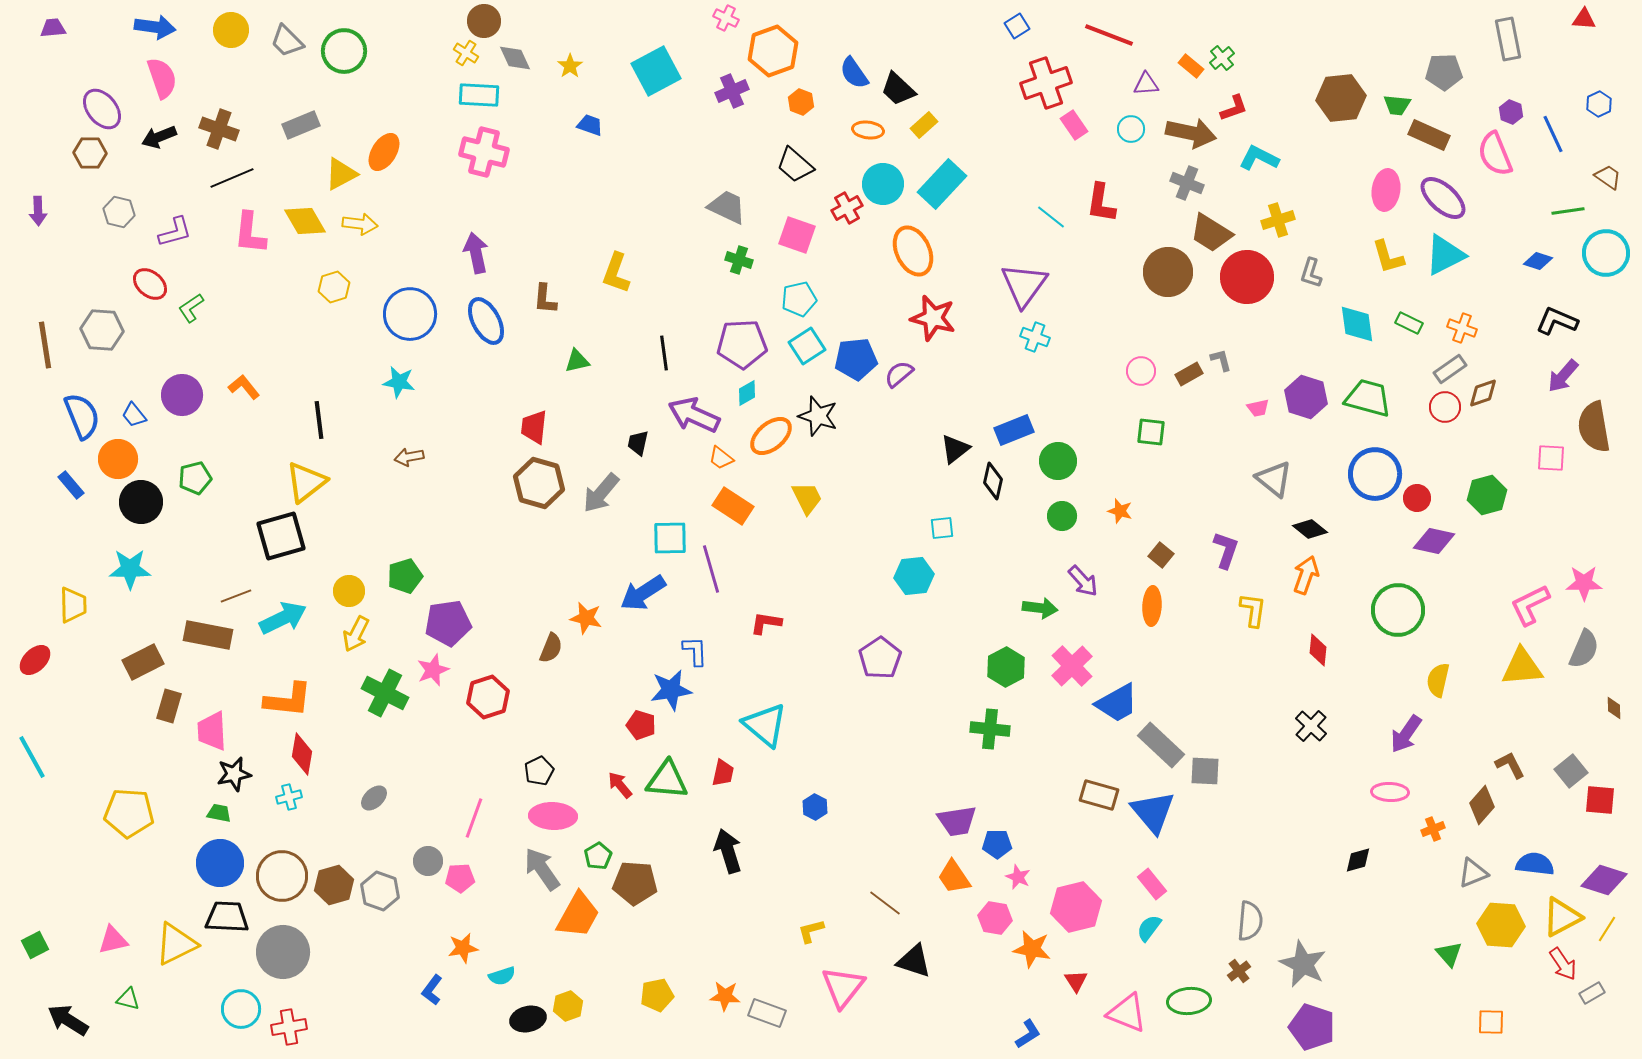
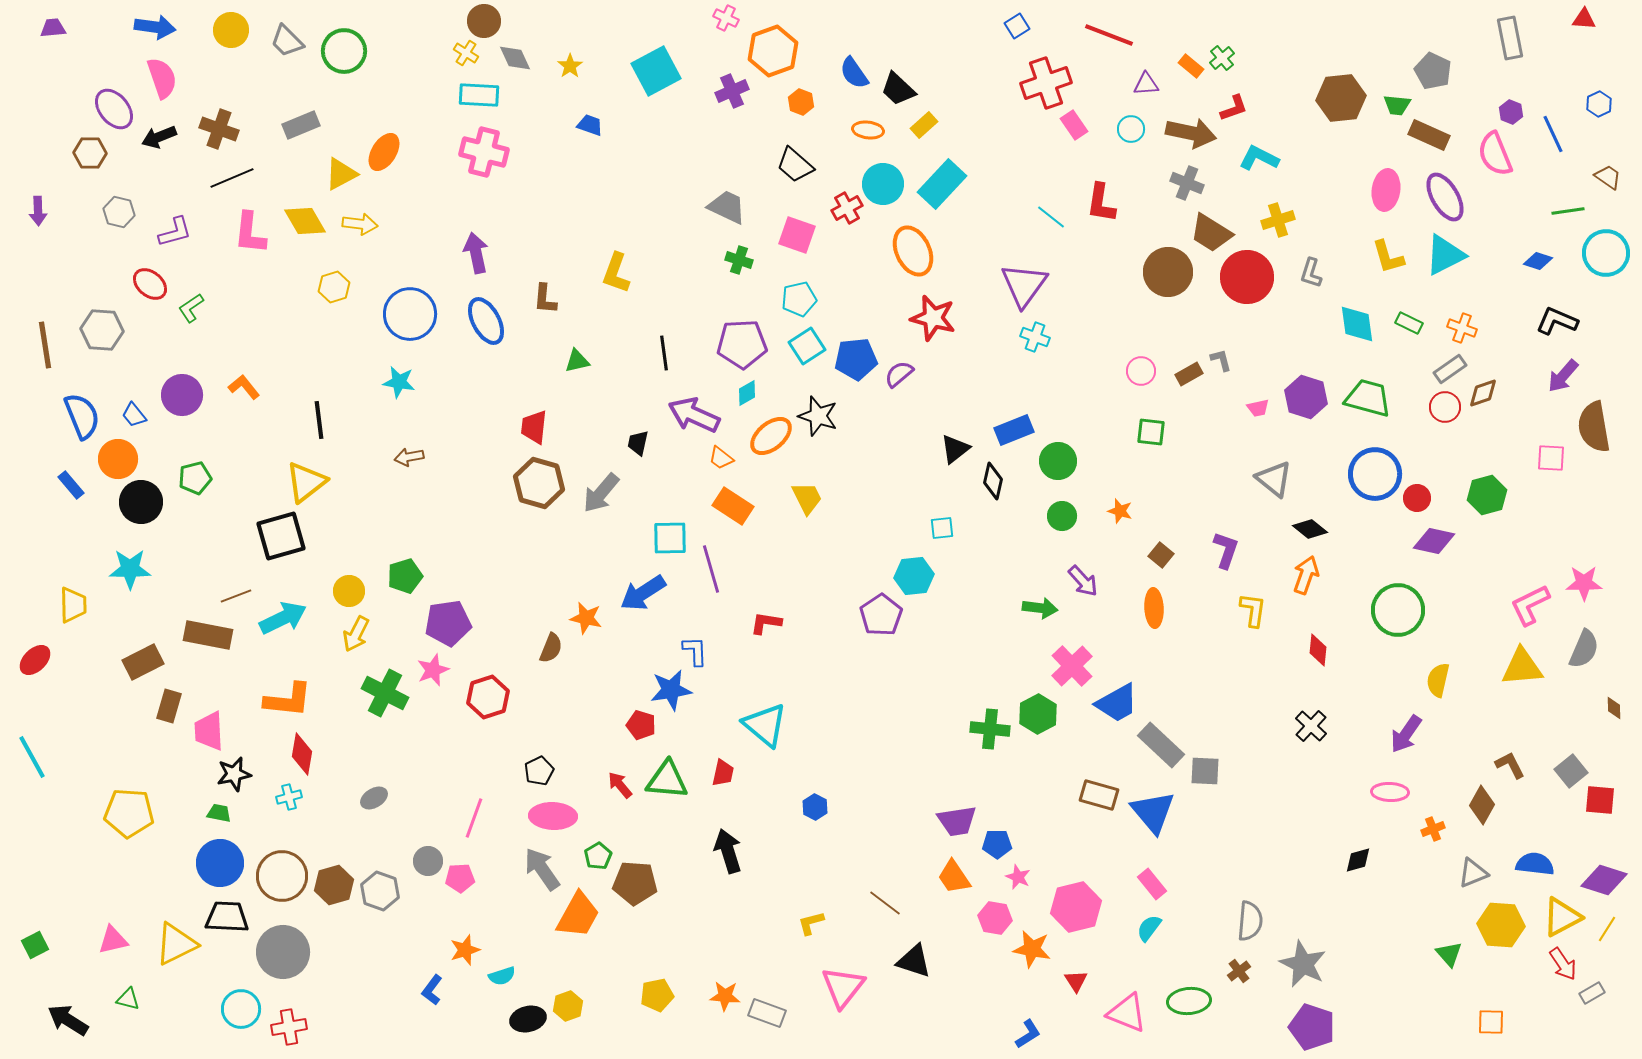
gray rectangle at (1508, 39): moved 2 px right, 1 px up
gray pentagon at (1444, 72): moved 11 px left, 1 px up; rotated 27 degrees clockwise
purple ellipse at (102, 109): moved 12 px right
purple ellipse at (1443, 198): moved 2 px right, 1 px up; rotated 18 degrees clockwise
orange ellipse at (1152, 606): moved 2 px right, 2 px down; rotated 6 degrees counterclockwise
purple pentagon at (880, 658): moved 1 px right, 43 px up
green hexagon at (1006, 667): moved 32 px right, 47 px down
pink trapezoid at (212, 731): moved 3 px left
gray ellipse at (374, 798): rotated 12 degrees clockwise
brown diamond at (1482, 805): rotated 12 degrees counterclockwise
yellow L-shape at (811, 931): moved 8 px up
orange star at (463, 948): moved 2 px right, 2 px down; rotated 8 degrees counterclockwise
